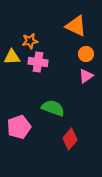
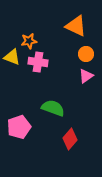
orange star: moved 1 px left
yellow triangle: rotated 24 degrees clockwise
